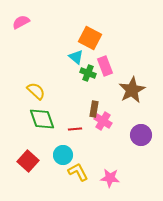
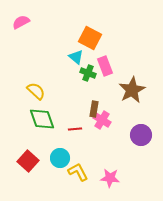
pink cross: moved 1 px left, 1 px up
cyan circle: moved 3 px left, 3 px down
